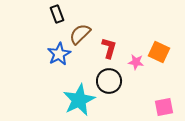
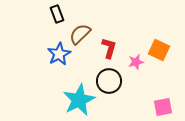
orange square: moved 2 px up
pink star: rotated 21 degrees counterclockwise
pink square: moved 1 px left
